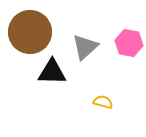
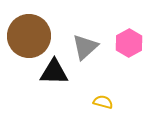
brown circle: moved 1 px left, 4 px down
pink hexagon: rotated 20 degrees clockwise
black triangle: moved 2 px right
